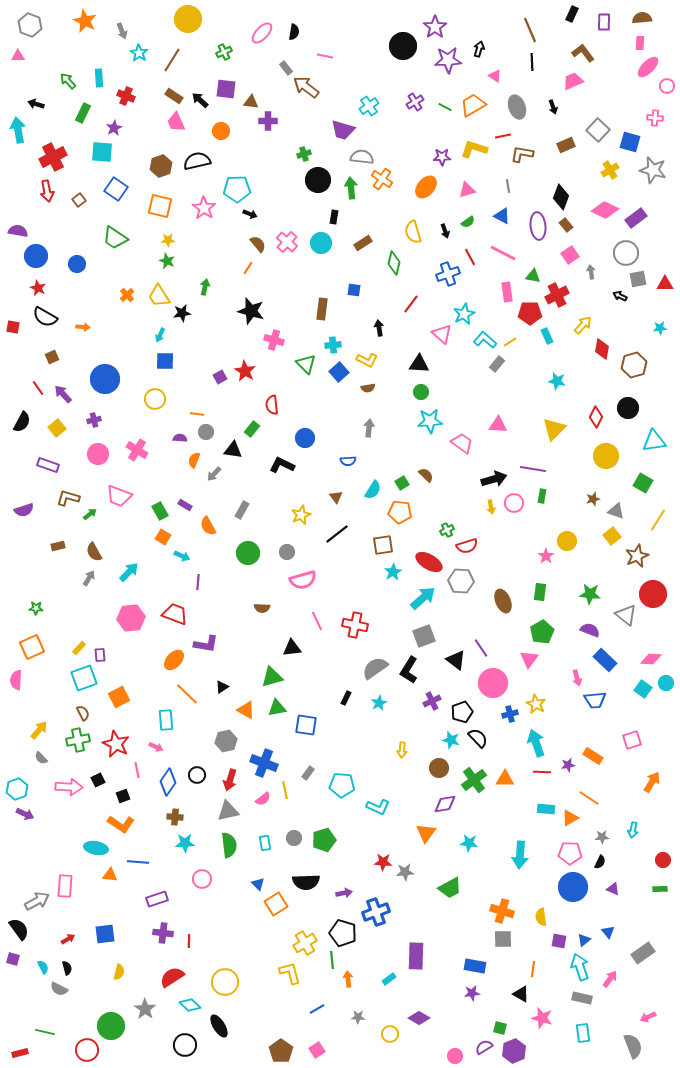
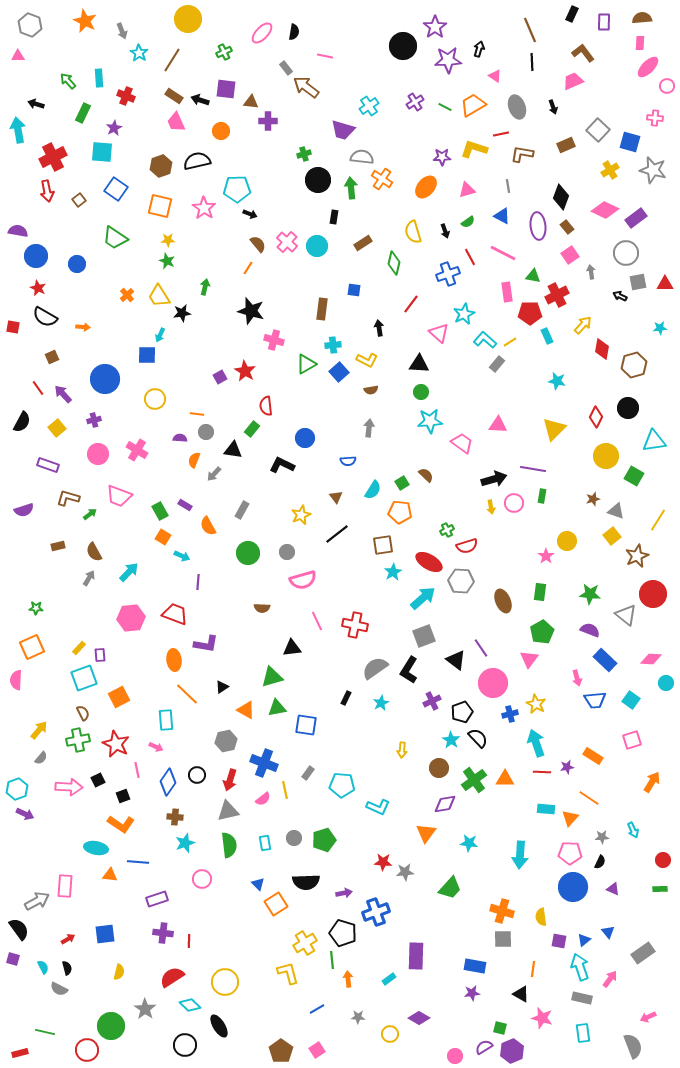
black arrow at (200, 100): rotated 24 degrees counterclockwise
red line at (503, 136): moved 2 px left, 2 px up
brown rectangle at (566, 225): moved 1 px right, 2 px down
cyan circle at (321, 243): moved 4 px left, 3 px down
gray square at (638, 279): moved 3 px down
pink triangle at (442, 334): moved 3 px left, 1 px up
blue square at (165, 361): moved 18 px left, 6 px up
green triangle at (306, 364): rotated 45 degrees clockwise
brown semicircle at (368, 388): moved 3 px right, 2 px down
red semicircle at (272, 405): moved 6 px left, 1 px down
green square at (643, 483): moved 9 px left, 7 px up
orange ellipse at (174, 660): rotated 50 degrees counterclockwise
cyan square at (643, 689): moved 12 px left, 11 px down
cyan star at (379, 703): moved 2 px right
cyan star at (451, 740): rotated 18 degrees clockwise
gray semicircle at (41, 758): rotated 96 degrees counterclockwise
purple star at (568, 765): moved 1 px left, 2 px down
orange triangle at (570, 818): rotated 18 degrees counterclockwise
cyan arrow at (633, 830): rotated 35 degrees counterclockwise
cyan star at (185, 843): rotated 18 degrees counterclockwise
green trapezoid at (450, 888): rotated 20 degrees counterclockwise
yellow L-shape at (290, 973): moved 2 px left
purple hexagon at (514, 1051): moved 2 px left
